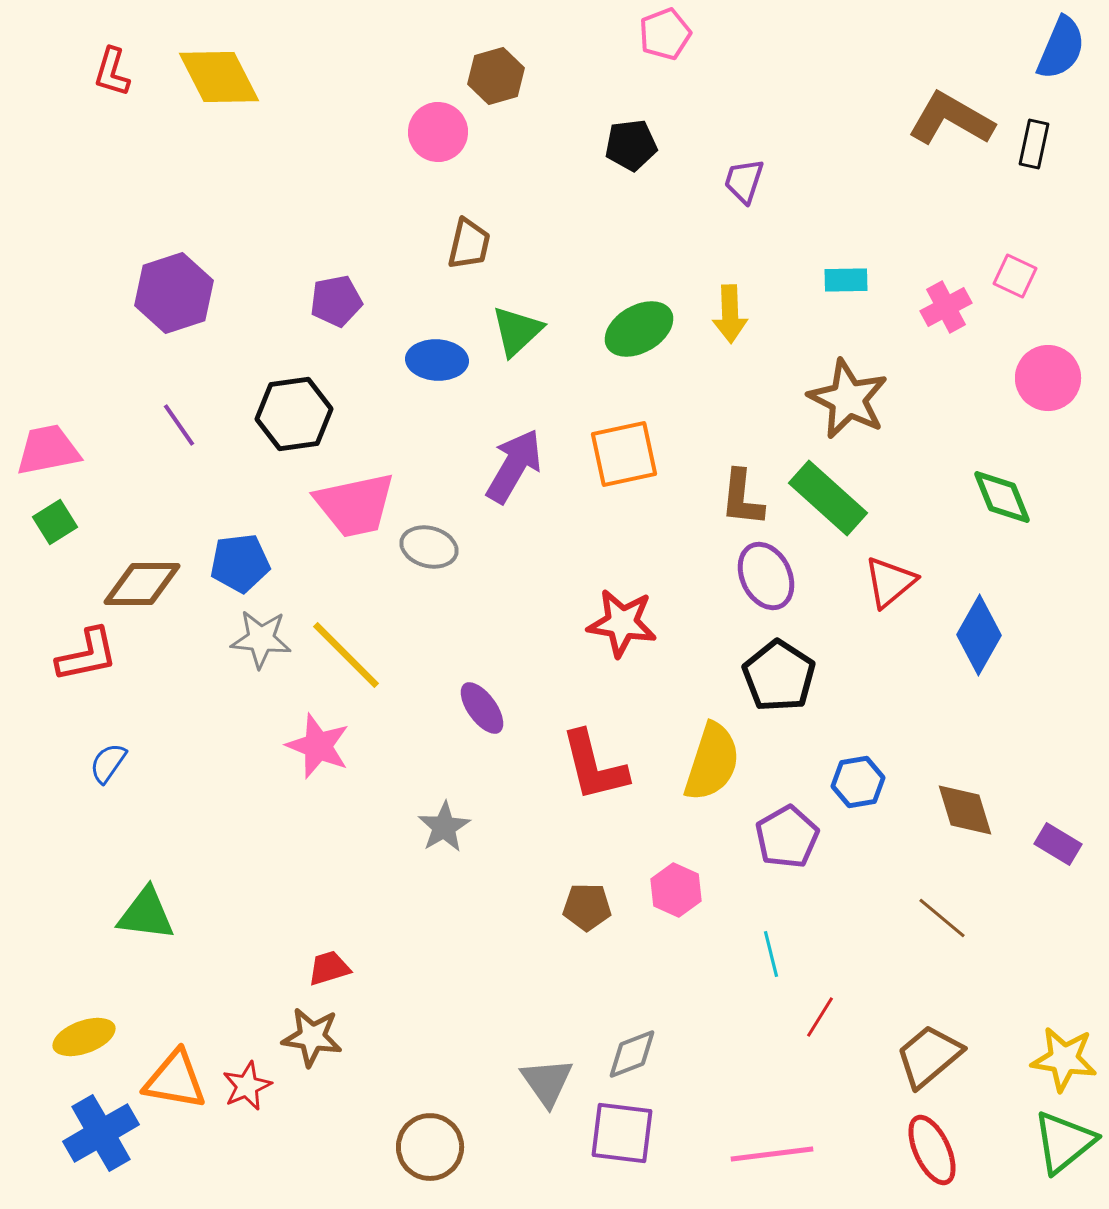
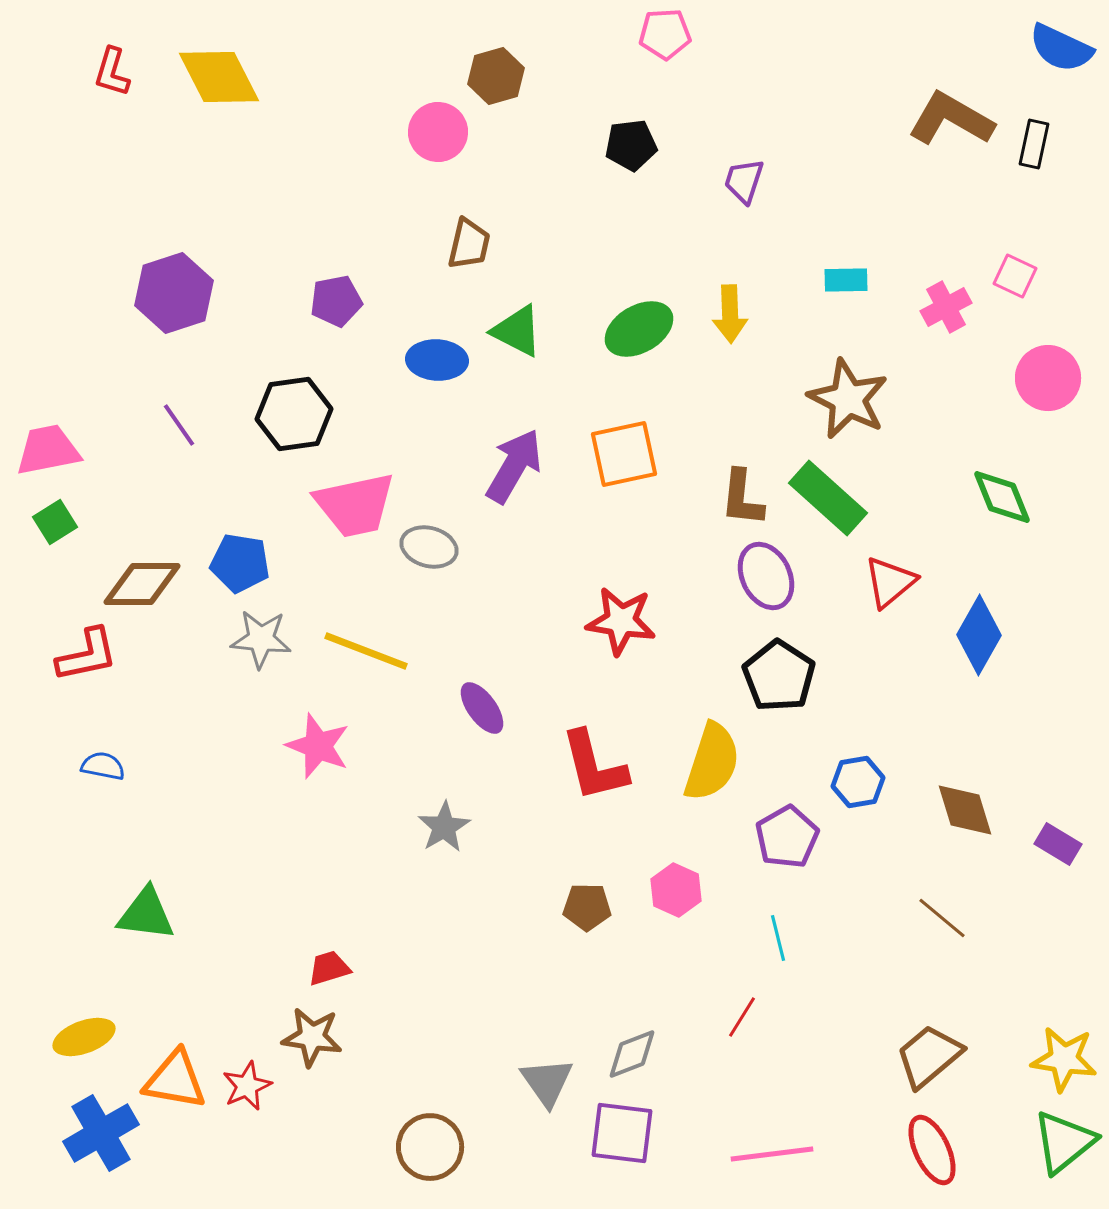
pink pentagon at (665, 34): rotated 18 degrees clockwise
blue semicircle at (1061, 48): rotated 92 degrees clockwise
green triangle at (517, 331): rotated 50 degrees counterclockwise
blue pentagon at (240, 563): rotated 16 degrees clockwise
red star at (622, 623): moved 1 px left, 2 px up
yellow line at (346, 655): moved 20 px right, 4 px up; rotated 24 degrees counterclockwise
blue semicircle at (108, 763): moved 5 px left, 3 px down; rotated 66 degrees clockwise
cyan line at (771, 954): moved 7 px right, 16 px up
red line at (820, 1017): moved 78 px left
